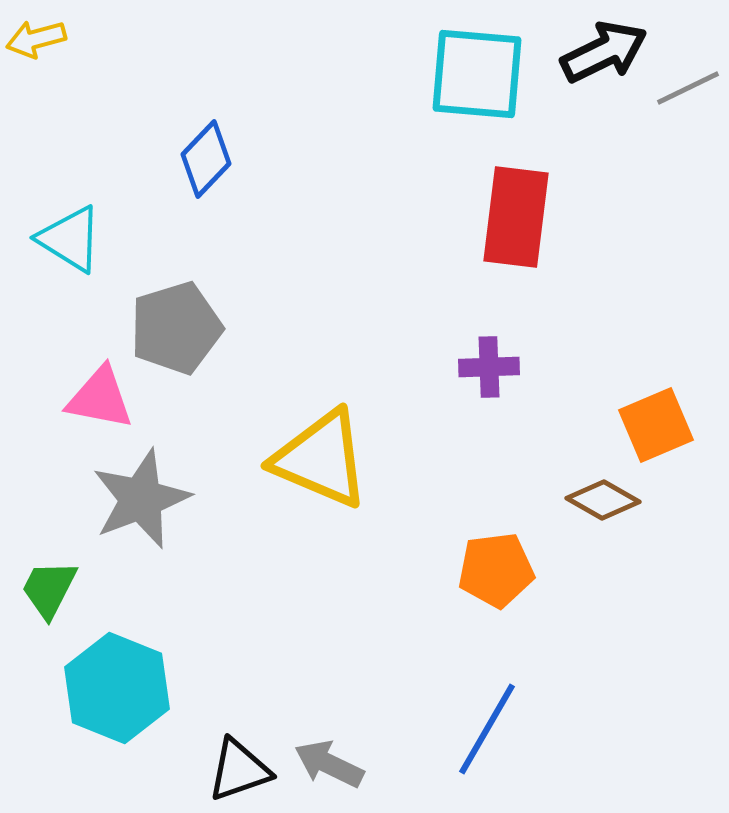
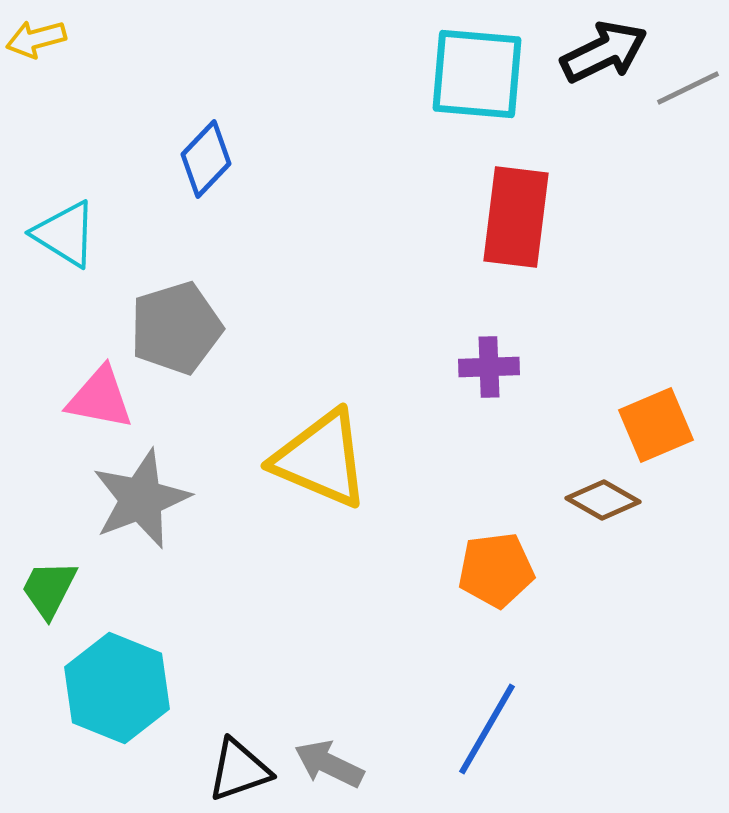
cyan triangle: moved 5 px left, 5 px up
